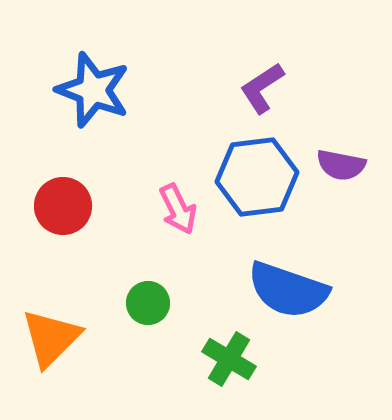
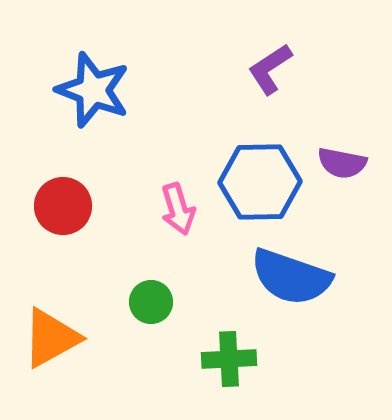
purple L-shape: moved 8 px right, 19 px up
purple semicircle: moved 1 px right, 2 px up
blue hexagon: moved 3 px right, 5 px down; rotated 6 degrees clockwise
pink arrow: rotated 9 degrees clockwise
blue semicircle: moved 3 px right, 13 px up
green circle: moved 3 px right, 1 px up
orange triangle: rotated 16 degrees clockwise
green cross: rotated 34 degrees counterclockwise
